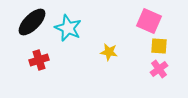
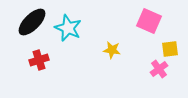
yellow square: moved 11 px right, 3 px down; rotated 12 degrees counterclockwise
yellow star: moved 3 px right, 2 px up
